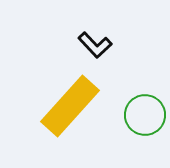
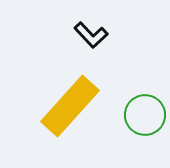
black L-shape: moved 4 px left, 10 px up
